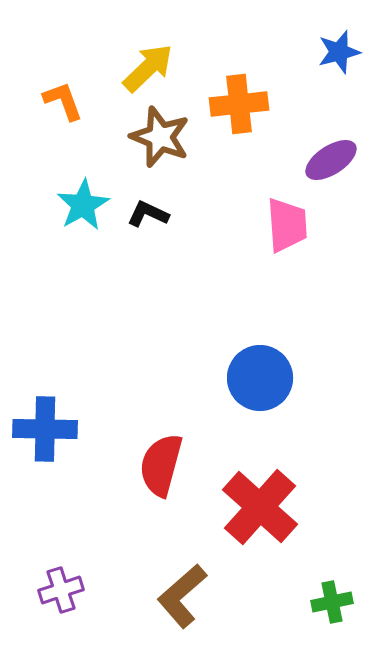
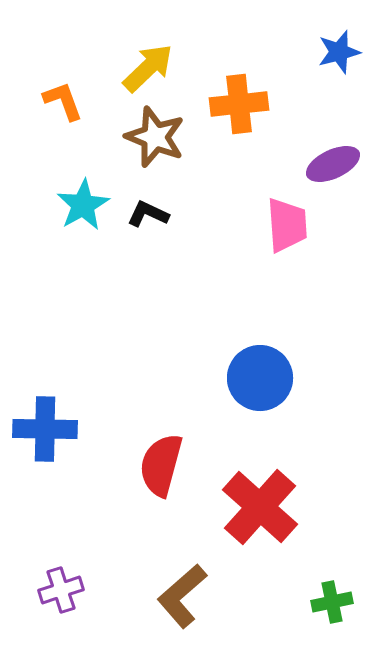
brown star: moved 5 px left
purple ellipse: moved 2 px right, 4 px down; rotated 8 degrees clockwise
